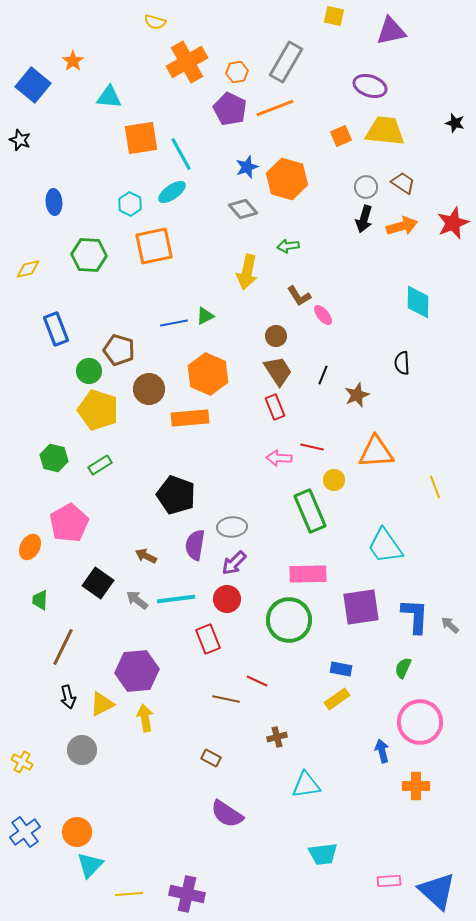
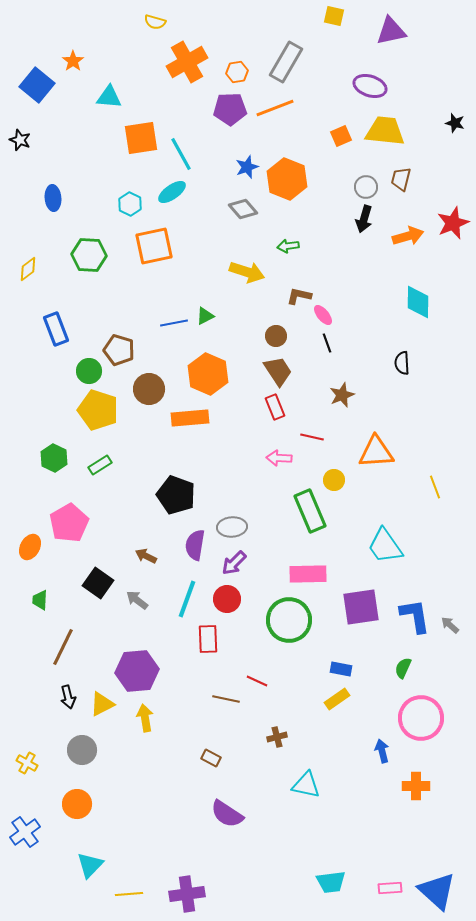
blue square at (33, 85): moved 4 px right
purple pentagon at (230, 109): rotated 28 degrees counterclockwise
orange hexagon at (287, 179): rotated 6 degrees clockwise
brown trapezoid at (403, 183): moved 2 px left, 4 px up; rotated 110 degrees counterclockwise
blue ellipse at (54, 202): moved 1 px left, 4 px up
orange arrow at (402, 226): moved 6 px right, 10 px down
yellow diamond at (28, 269): rotated 25 degrees counterclockwise
yellow arrow at (247, 272): rotated 84 degrees counterclockwise
brown L-shape at (299, 296): rotated 135 degrees clockwise
black line at (323, 375): moved 4 px right, 32 px up; rotated 42 degrees counterclockwise
brown star at (357, 395): moved 15 px left
red line at (312, 447): moved 10 px up
green hexagon at (54, 458): rotated 12 degrees clockwise
cyan line at (176, 599): moved 11 px right; rotated 63 degrees counterclockwise
blue L-shape at (415, 616): rotated 12 degrees counterclockwise
red rectangle at (208, 639): rotated 20 degrees clockwise
pink circle at (420, 722): moved 1 px right, 4 px up
yellow cross at (22, 762): moved 5 px right, 1 px down
cyan triangle at (306, 785): rotated 20 degrees clockwise
orange circle at (77, 832): moved 28 px up
cyan trapezoid at (323, 854): moved 8 px right, 28 px down
pink rectangle at (389, 881): moved 1 px right, 7 px down
purple cross at (187, 894): rotated 20 degrees counterclockwise
